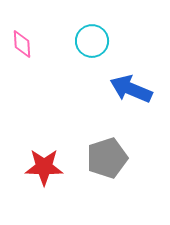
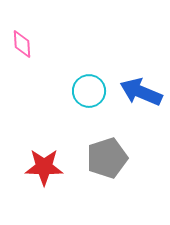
cyan circle: moved 3 px left, 50 px down
blue arrow: moved 10 px right, 3 px down
